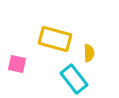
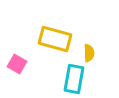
pink square: rotated 18 degrees clockwise
cyan rectangle: rotated 48 degrees clockwise
